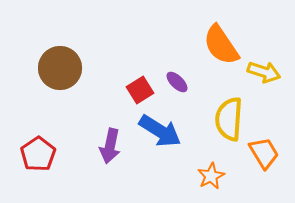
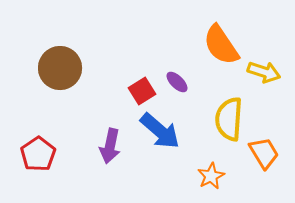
red square: moved 2 px right, 1 px down
blue arrow: rotated 9 degrees clockwise
